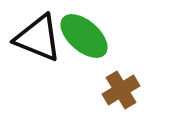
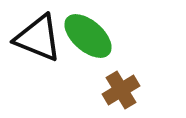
green ellipse: moved 4 px right
